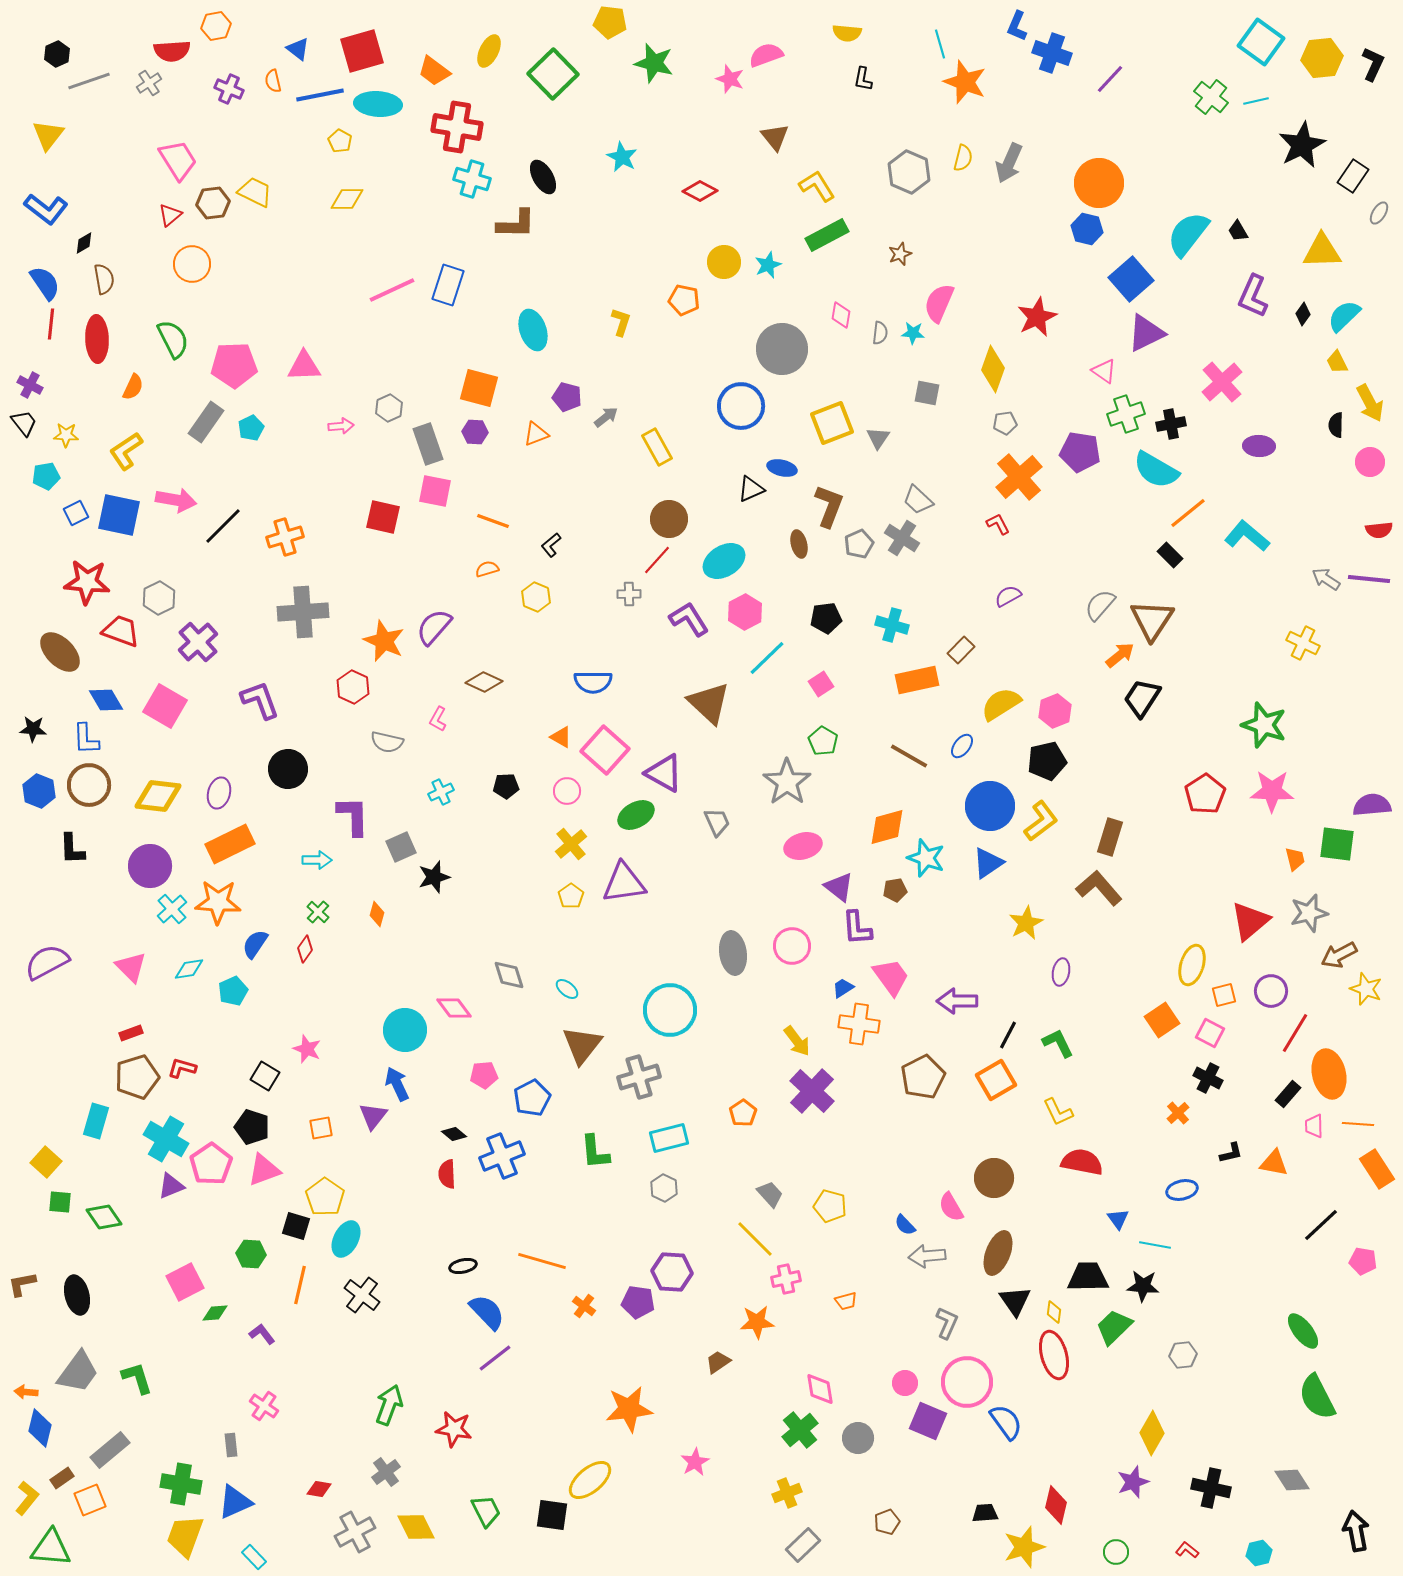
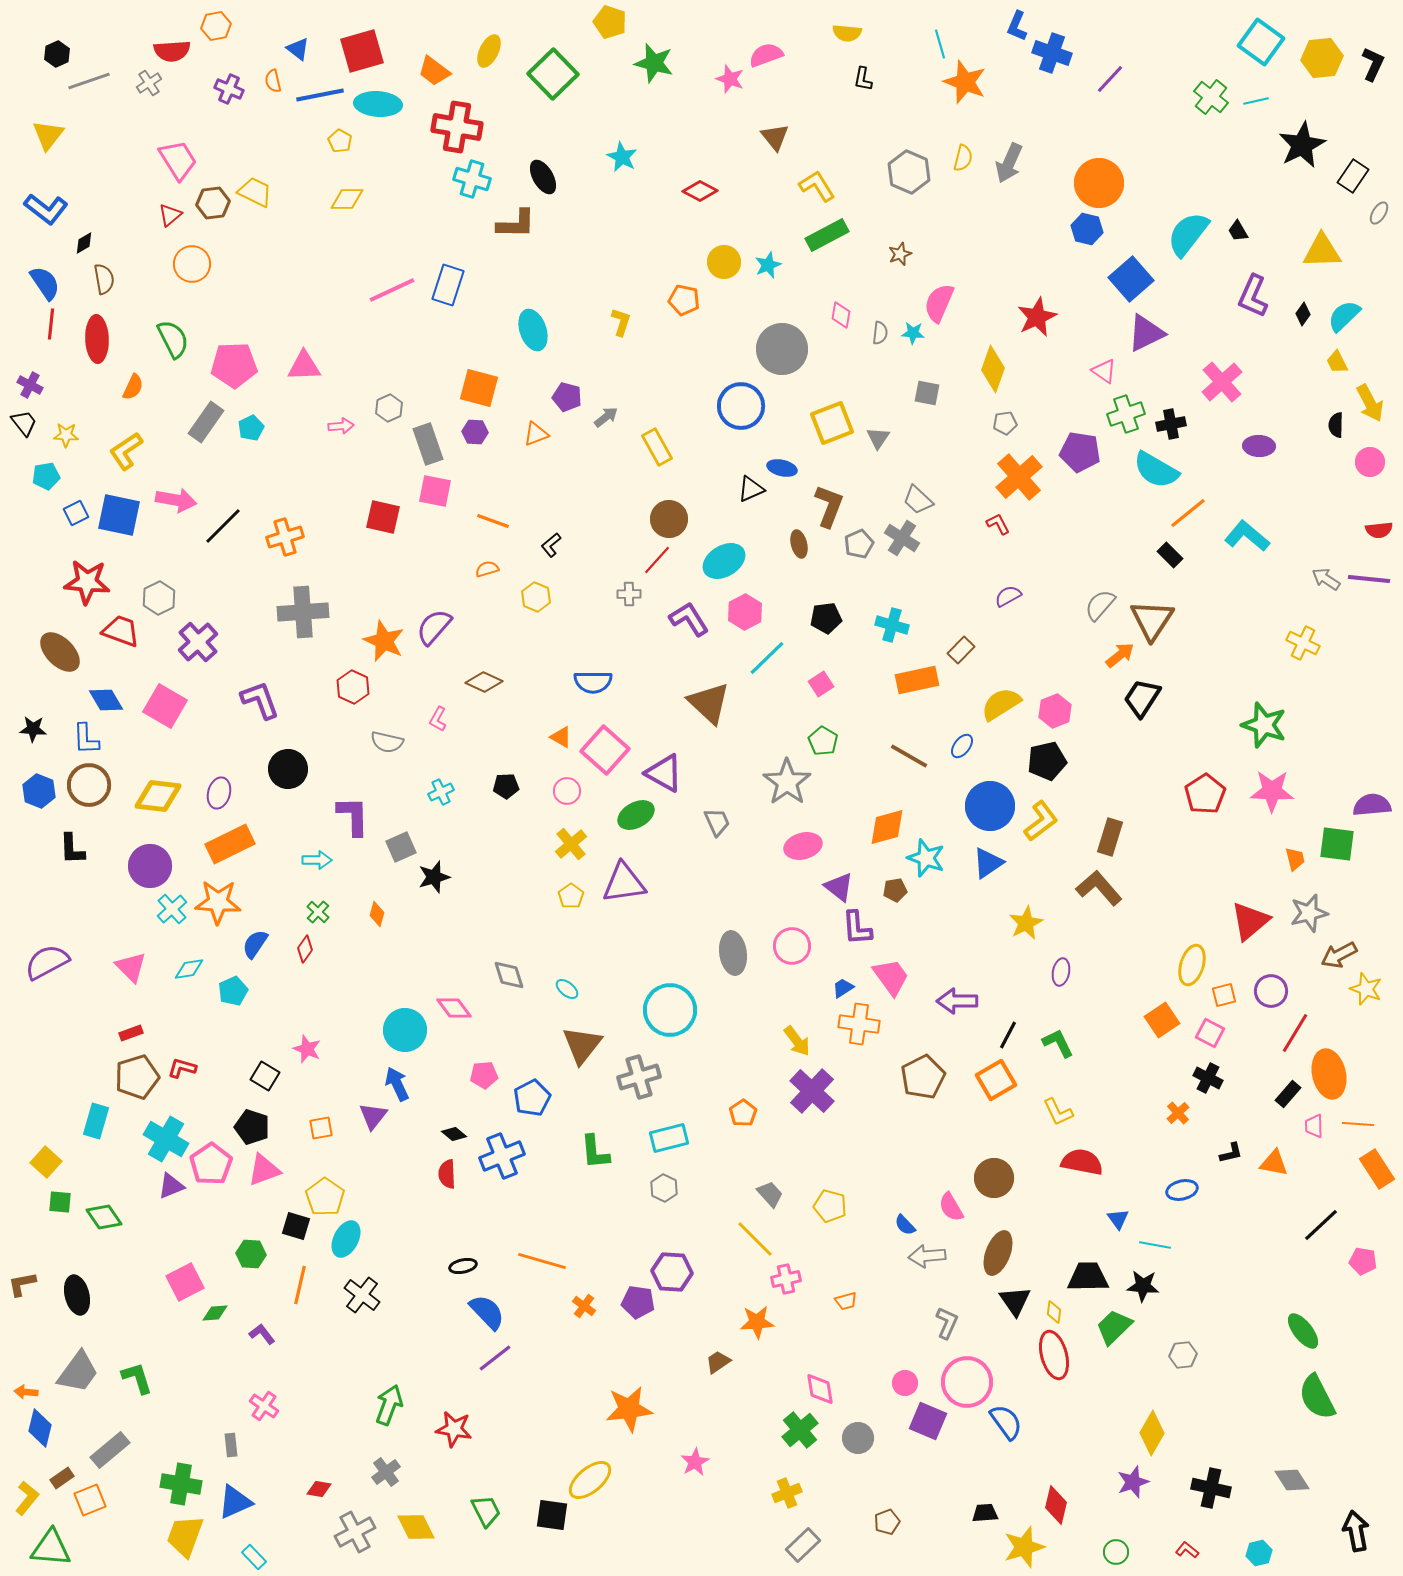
yellow pentagon at (610, 22): rotated 12 degrees clockwise
